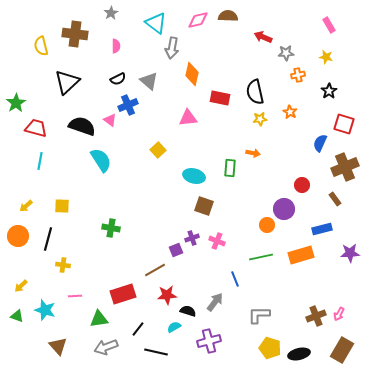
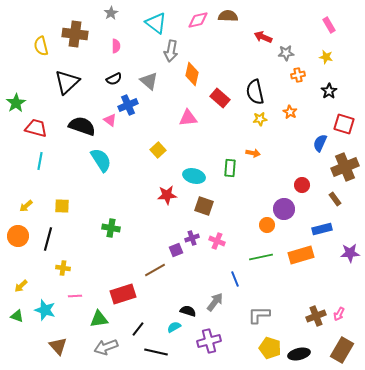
gray arrow at (172, 48): moved 1 px left, 3 px down
black semicircle at (118, 79): moved 4 px left
red rectangle at (220, 98): rotated 30 degrees clockwise
yellow cross at (63, 265): moved 3 px down
red star at (167, 295): moved 100 px up
